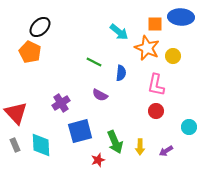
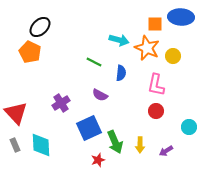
cyan arrow: moved 8 px down; rotated 24 degrees counterclockwise
blue square: moved 9 px right, 3 px up; rotated 10 degrees counterclockwise
yellow arrow: moved 2 px up
